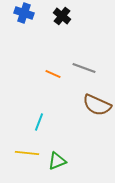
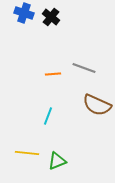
black cross: moved 11 px left, 1 px down
orange line: rotated 28 degrees counterclockwise
cyan line: moved 9 px right, 6 px up
